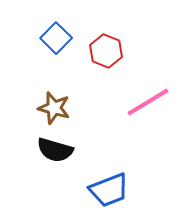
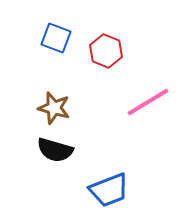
blue square: rotated 24 degrees counterclockwise
